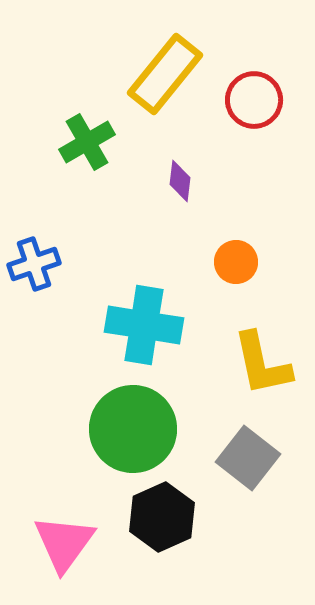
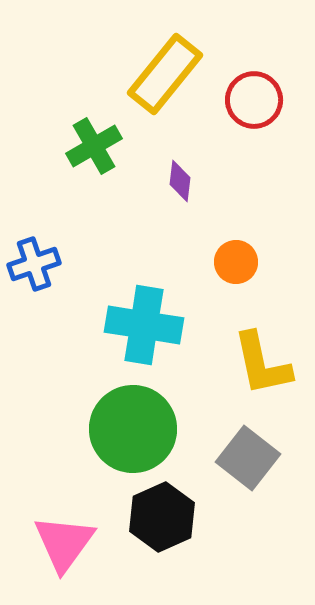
green cross: moved 7 px right, 4 px down
